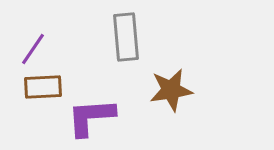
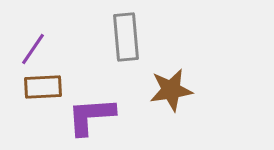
purple L-shape: moved 1 px up
